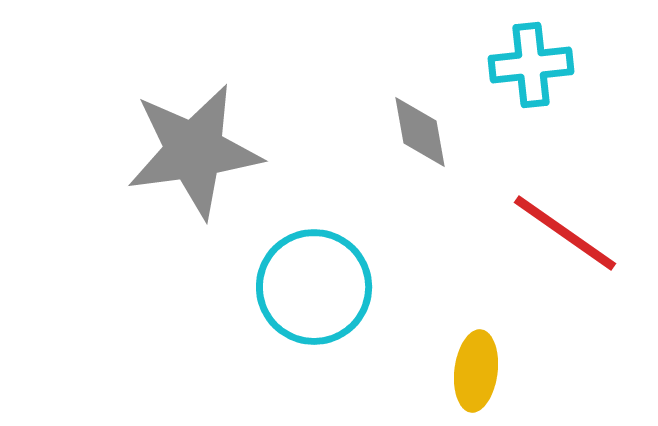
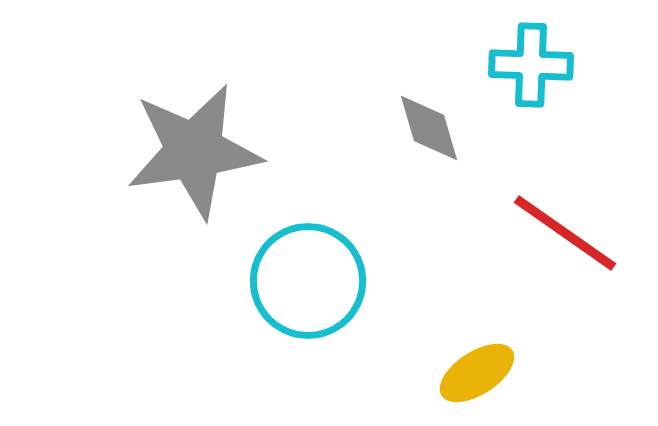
cyan cross: rotated 8 degrees clockwise
gray diamond: moved 9 px right, 4 px up; rotated 6 degrees counterclockwise
cyan circle: moved 6 px left, 6 px up
yellow ellipse: moved 1 px right, 2 px down; rotated 50 degrees clockwise
